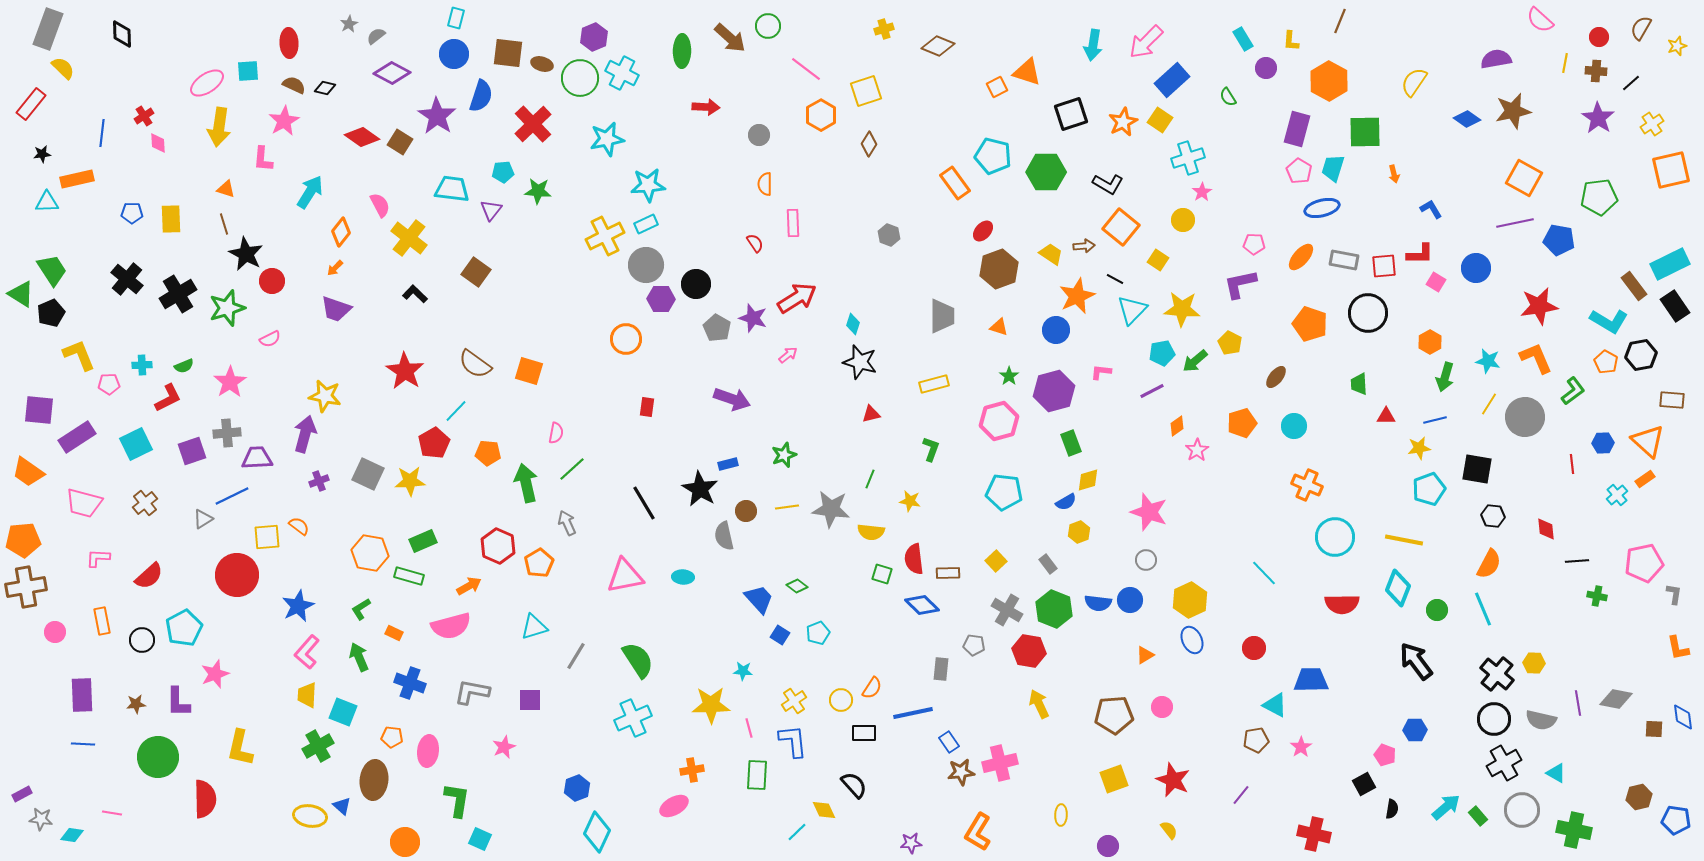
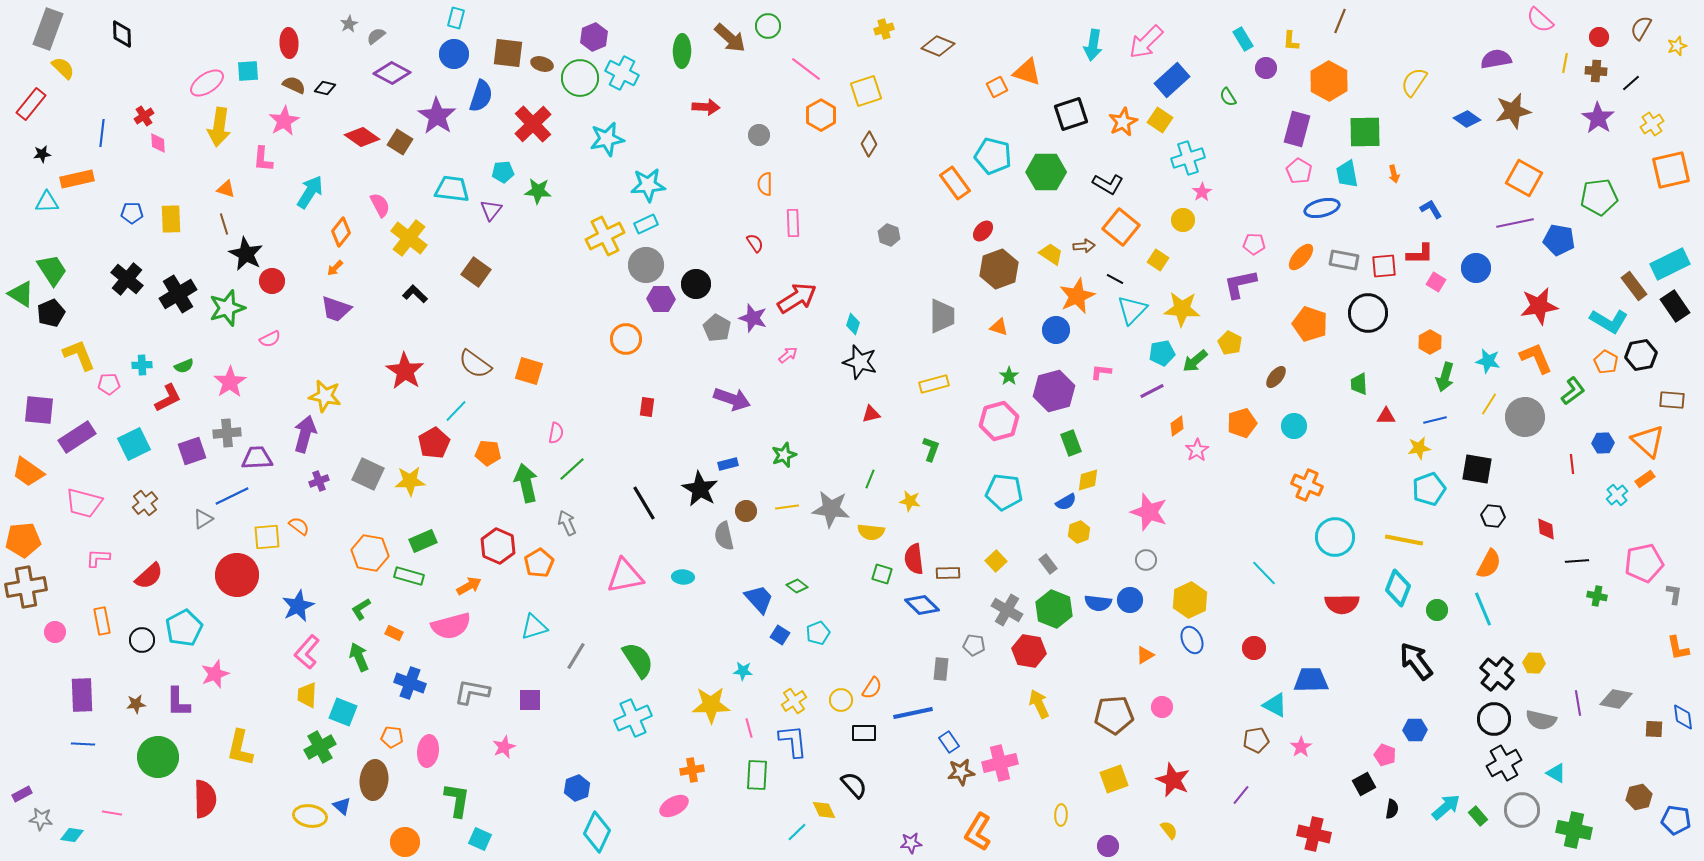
cyan trapezoid at (1333, 168): moved 14 px right, 6 px down; rotated 28 degrees counterclockwise
cyan square at (136, 444): moved 2 px left
green cross at (318, 746): moved 2 px right, 1 px down
